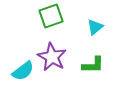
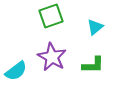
cyan semicircle: moved 7 px left
